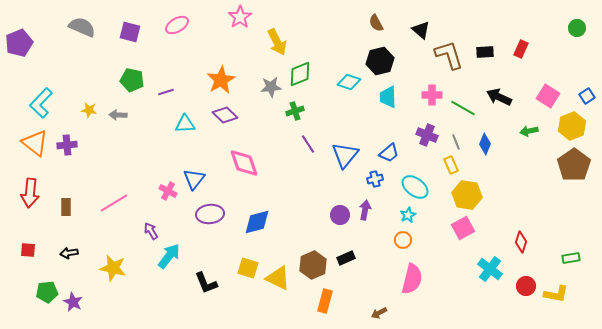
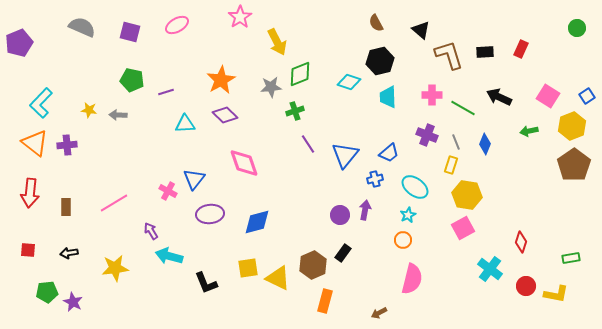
yellow rectangle at (451, 165): rotated 42 degrees clockwise
cyan arrow at (169, 256): rotated 112 degrees counterclockwise
black rectangle at (346, 258): moved 3 px left, 5 px up; rotated 30 degrees counterclockwise
yellow star at (113, 268): moved 2 px right; rotated 20 degrees counterclockwise
yellow square at (248, 268): rotated 25 degrees counterclockwise
